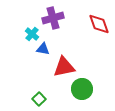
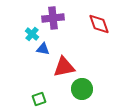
purple cross: rotated 10 degrees clockwise
green square: rotated 24 degrees clockwise
